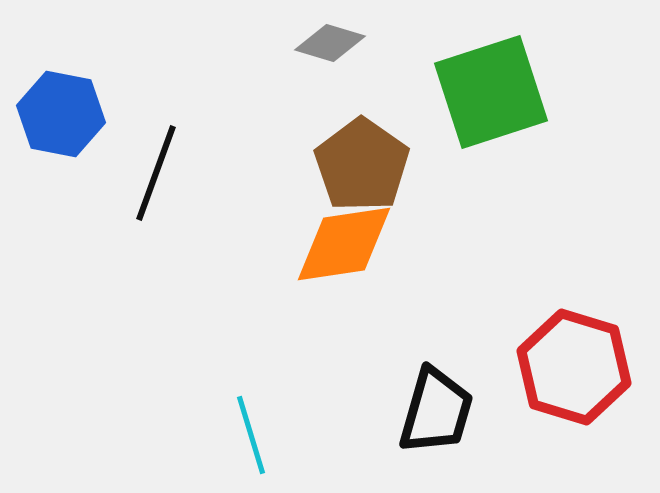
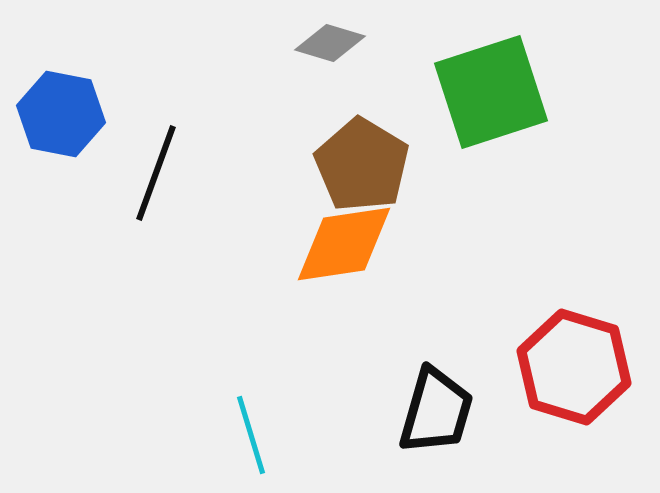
brown pentagon: rotated 4 degrees counterclockwise
